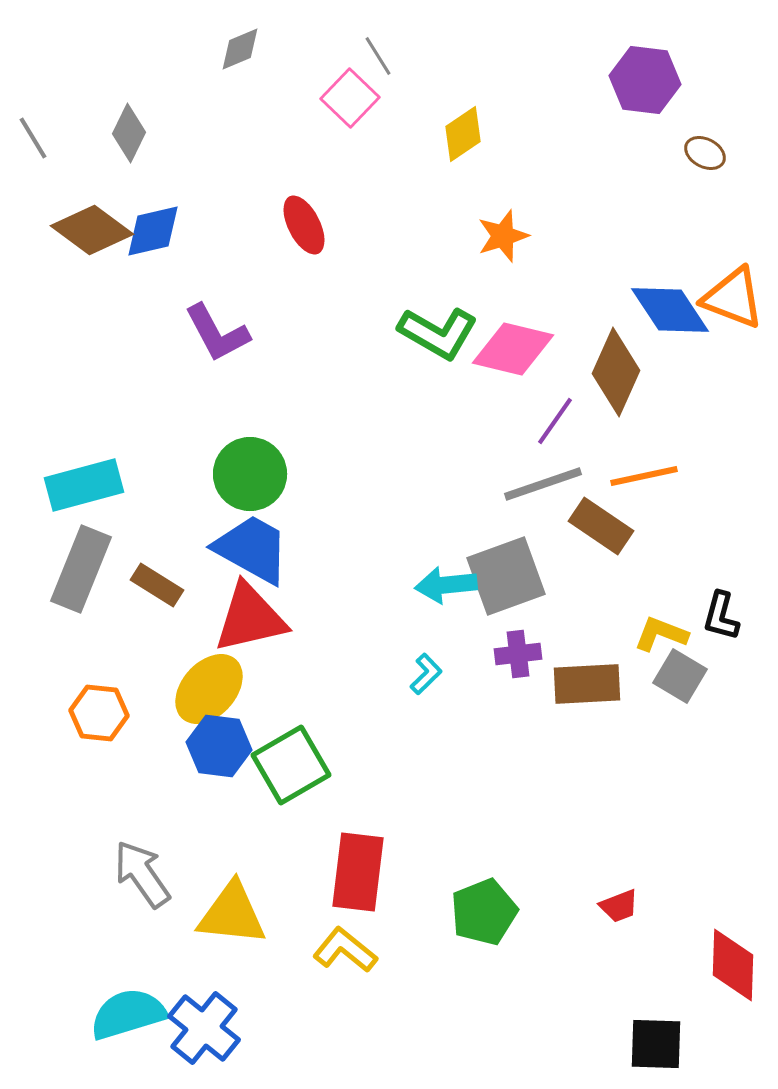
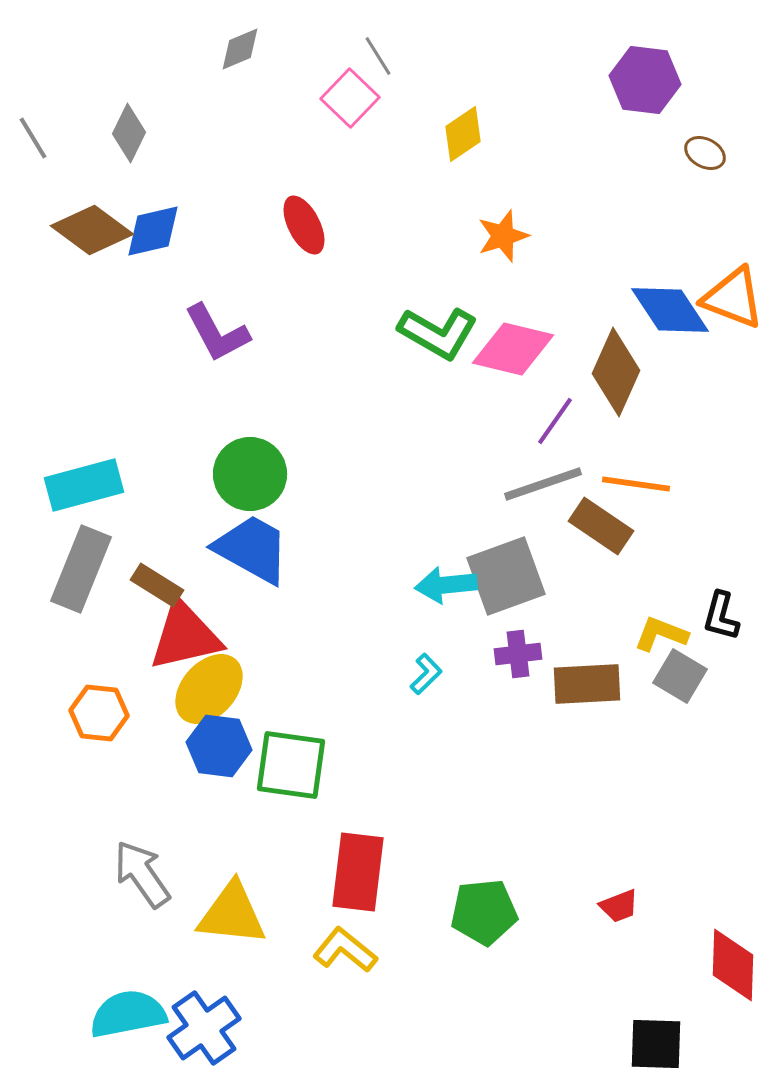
orange line at (644, 476): moved 8 px left, 8 px down; rotated 20 degrees clockwise
red triangle at (250, 618): moved 65 px left, 18 px down
green square at (291, 765): rotated 38 degrees clockwise
green pentagon at (484, 912): rotated 16 degrees clockwise
cyan semicircle at (128, 1014): rotated 6 degrees clockwise
blue cross at (204, 1028): rotated 16 degrees clockwise
